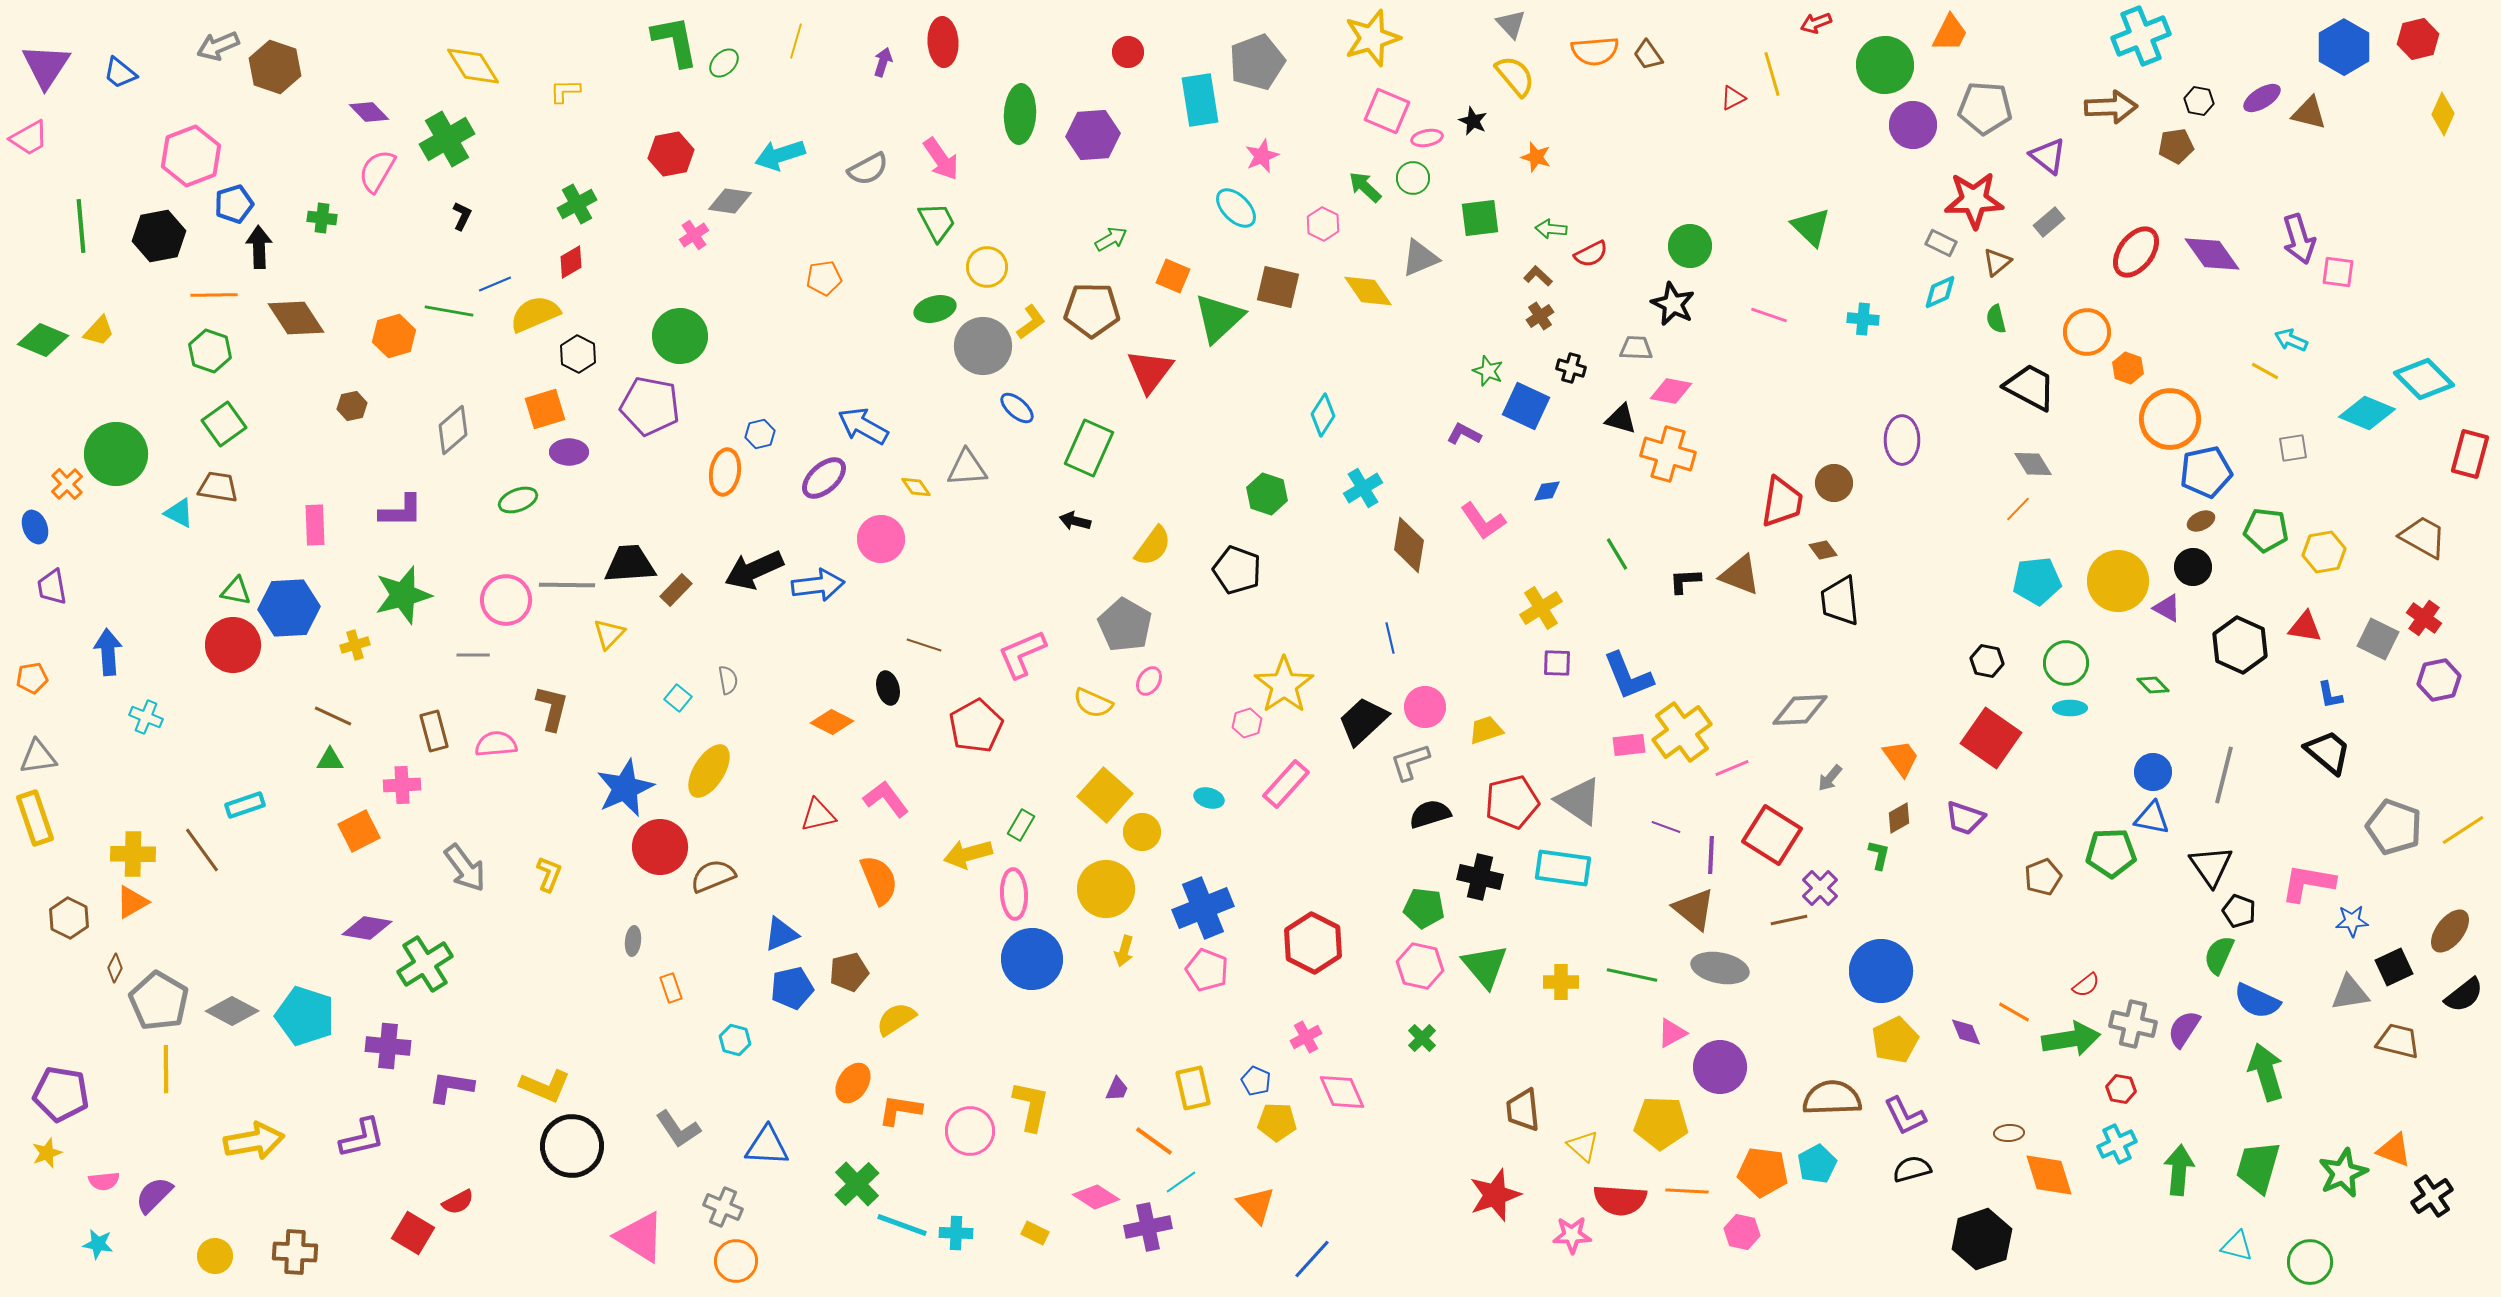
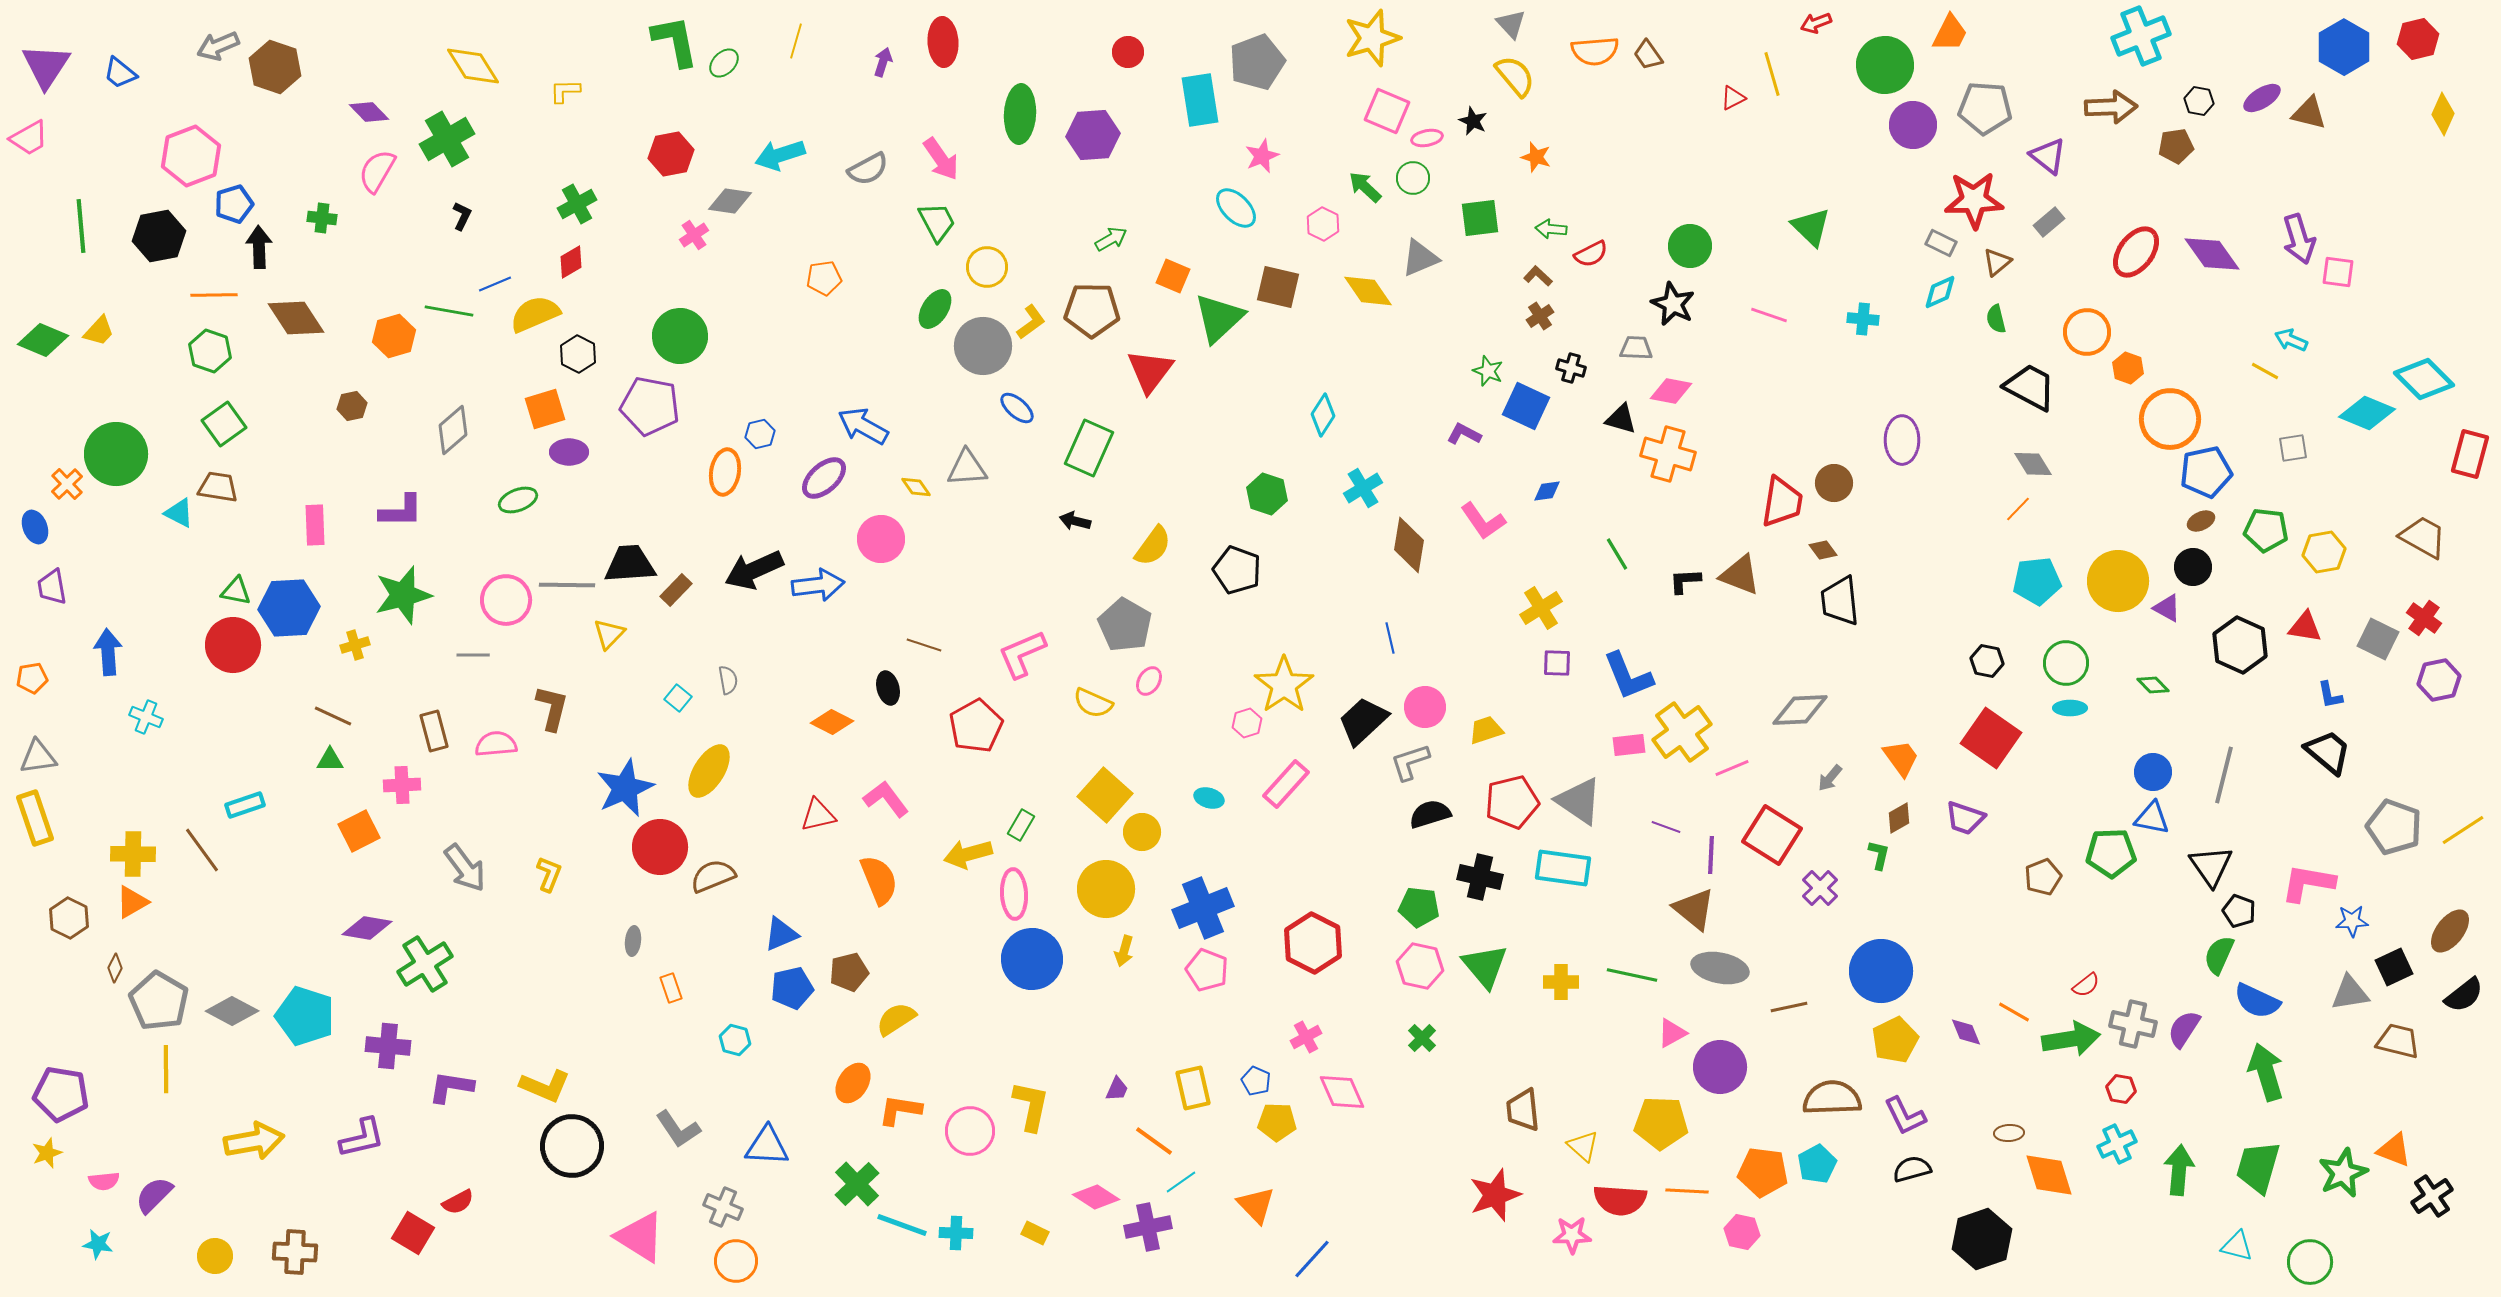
green ellipse at (935, 309): rotated 42 degrees counterclockwise
green pentagon at (1424, 908): moved 5 px left, 1 px up
brown line at (1789, 920): moved 87 px down
